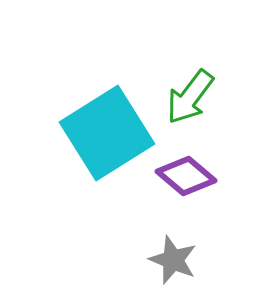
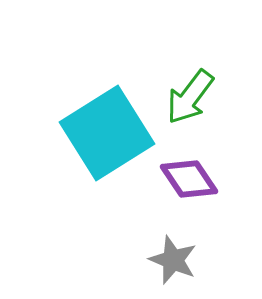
purple diamond: moved 3 px right, 3 px down; rotated 16 degrees clockwise
